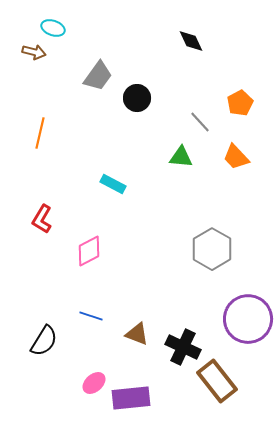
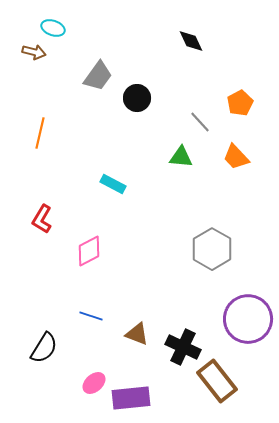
black semicircle: moved 7 px down
